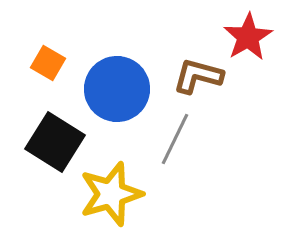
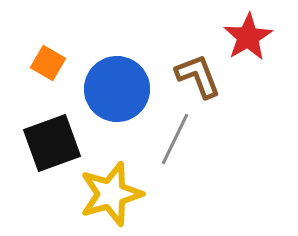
brown L-shape: rotated 54 degrees clockwise
black square: moved 3 px left, 1 px down; rotated 38 degrees clockwise
